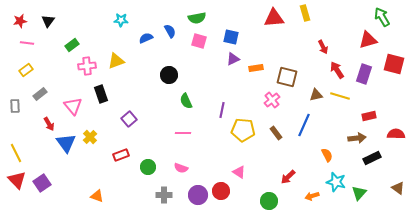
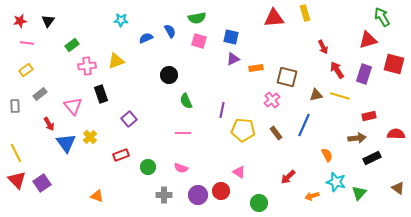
green circle at (269, 201): moved 10 px left, 2 px down
